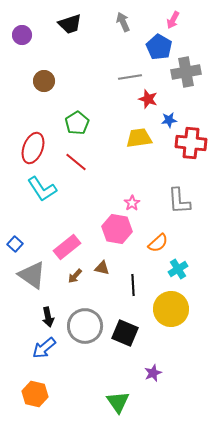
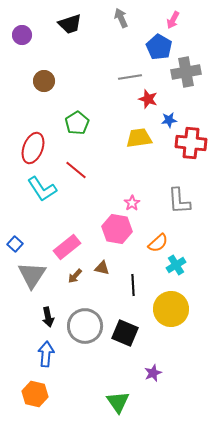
gray arrow: moved 2 px left, 4 px up
red line: moved 8 px down
cyan cross: moved 2 px left, 4 px up
gray triangle: rotated 28 degrees clockwise
blue arrow: moved 2 px right, 6 px down; rotated 135 degrees clockwise
